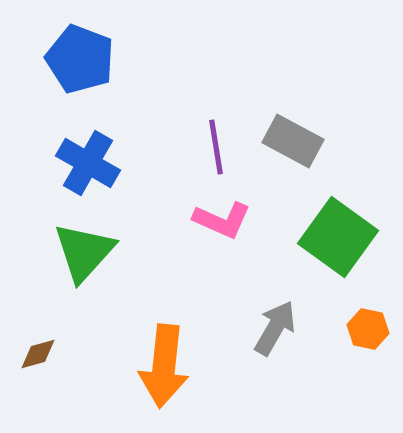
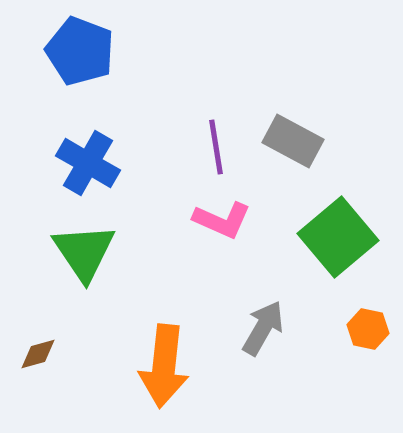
blue pentagon: moved 8 px up
green square: rotated 14 degrees clockwise
green triangle: rotated 16 degrees counterclockwise
gray arrow: moved 12 px left
